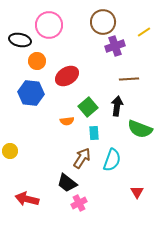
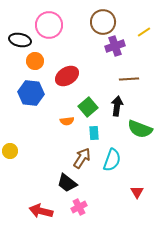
orange circle: moved 2 px left
red arrow: moved 14 px right, 12 px down
pink cross: moved 4 px down
